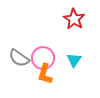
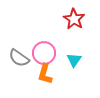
pink circle: moved 1 px right, 5 px up
